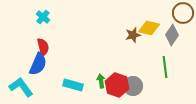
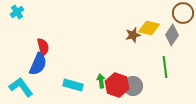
cyan cross: moved 26 px left, 5 px up; rotated 16 degrees clockwise
